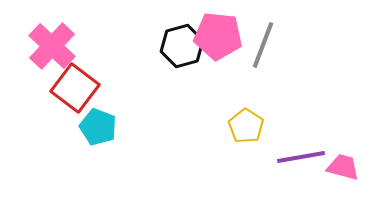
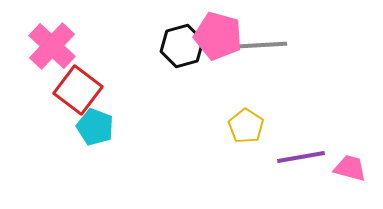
pink pentagon: rotated 9 degrees clockwise
gray line: rotated 66 degrees clockwise
red square: moved 3 px right, 2 px down
cyan pentagon: moved 3 px left
pink trapezoid: moved 7 px right, 1 px down
